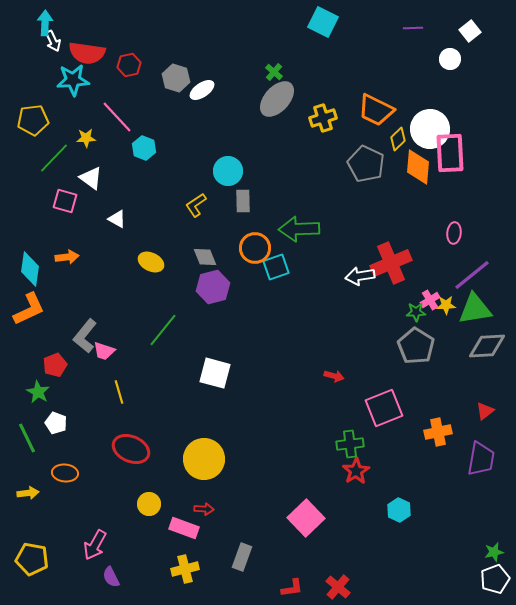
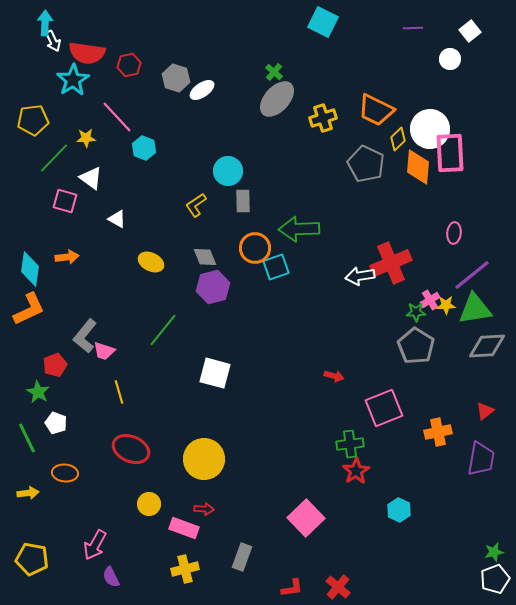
cyan star at (73, 80): rotated 28 degrees counterclockwise
